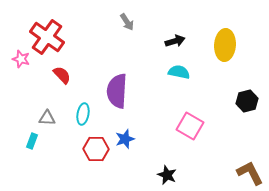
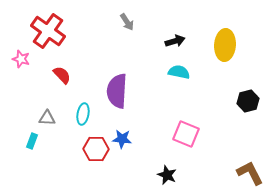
red cross: moved 1 px right, 6 px up
black hexagon: moved 1 px right
pink square: moved 4 px left, 8 px down; rotated 8 degrees counterclockwise
blue star: moved 3 px left; rotated 24 degrees clockwise
